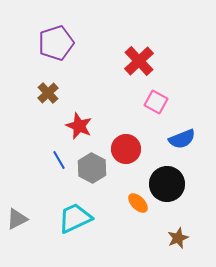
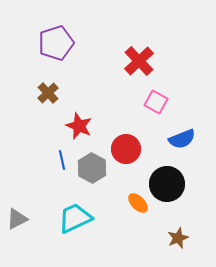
blue line: moved 3 px right; rotated 18 degrees clockwise
